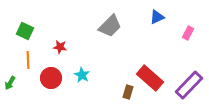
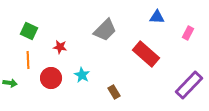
blue triangle: rotated 28 degrees clockwise
gray trapezoid: moved 5 px left, 4 px down
green square: moved 4 px right
red rectangle: moved 4 px left, 24 px up
green arrow: rotated 112 degrees counterclockwise
brown rectangle: moved 14 px left; rotated 48 degrees counterclockwise
